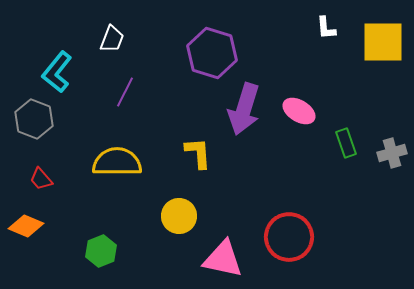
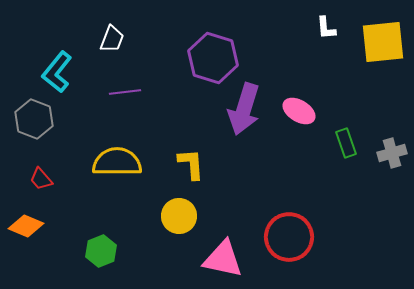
yellow square: rotated 6 degrees counterclockwise
purple hexagon: moved 1 px right, 5 px down
purple line: rotated 56 degrees clockwise
yellow L-shape: moved 7 px left, 11 px down
